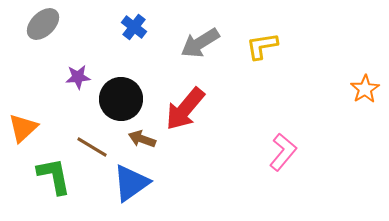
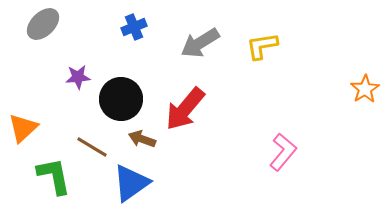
blue cross: rotated 30 degrees clockwise
